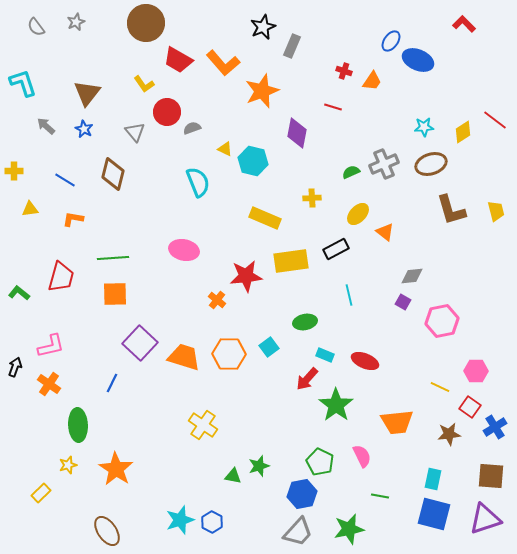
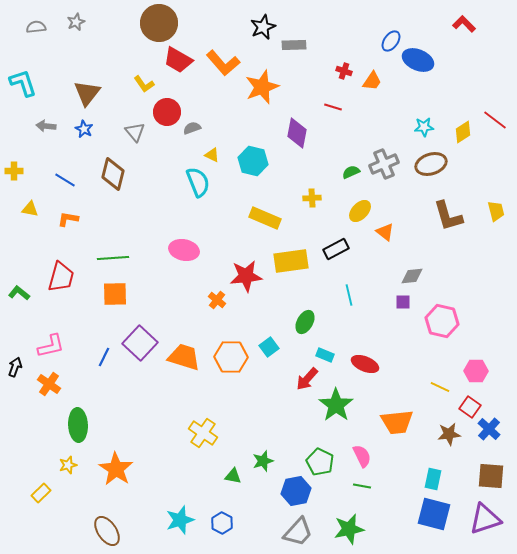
brown circle at (146, 23): moved 13 px right
gray semicircle at (36, 27): rotated 120 degrees clockwise
gray rectangle at (292, 46): moved 2 px right, 1 px up; rotated 65 degrees clockwise
orange star at (262, 91): moved 4 px up
gray arrow at (46, 126): rotated 36 degrees counterclockwise
yellow triangle at (225, 149): moved 13 px left, 6 px down
yellow triangle at (30, 209): rotated 18 degrees clockwise
brown L-shape at (451, 210): moved 3 px left, 6 px down
yellow ellipse at (358, 214): moved 2 px right, 3 px up
orange L-shape at (73, 219): moved 5 px left
purple square at (403, 302): rotated 28 degrees counterclockwise
pink hexagon at (442, 321): rotated 24 degrees clockwise
green ellipse at (305, 322): rotated 50 degrees counterclockwise
orange hexagon at (229, 354): moved 2 px right, 3 px down
red ellipse at (365, 361): moved 3 px down
blue line at (112, 383): moved 8 px left, 26 px up
yellow cross at (203, 425): moved 8 px down
blue cross at (495, 427): moved 6 px left, 2 px down; rotated 15 degrees counterclockwise
green star at (259, 466): moved 4 px right, 5 px up
blue hexagon at (302, 494): moved 6 px left, 3 px up
green line at (380, 496): moved 18 px left, 10 px up
blue hexagon at (212, 522): moved 10 px right, 1 px down
